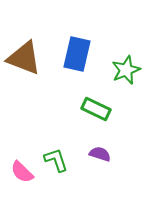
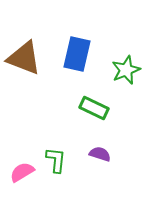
green rectangle: moved 2 px left, 1 px up
green L-shape: rotated 24 degrees clockwise
pink semicircle: rotated 105 degrees clockwise
